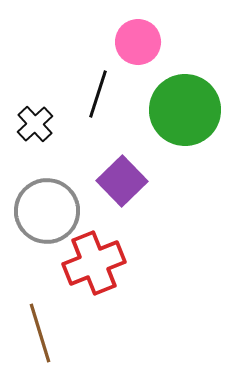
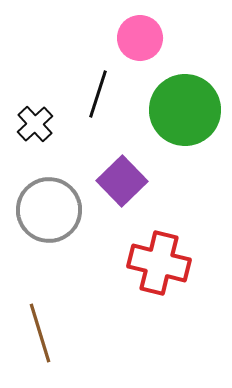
pink circle: moved 2 px right, 4 px up
gray circle: moved 2 px right, 1 px up
red cross: moved 65 px right; rotated 36 degrees clockwise
